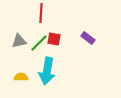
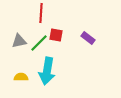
red square: moved 2 px right, 4 px up
